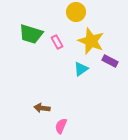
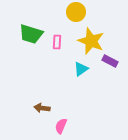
pink rectangle: rotated 32 degrees clockwise
